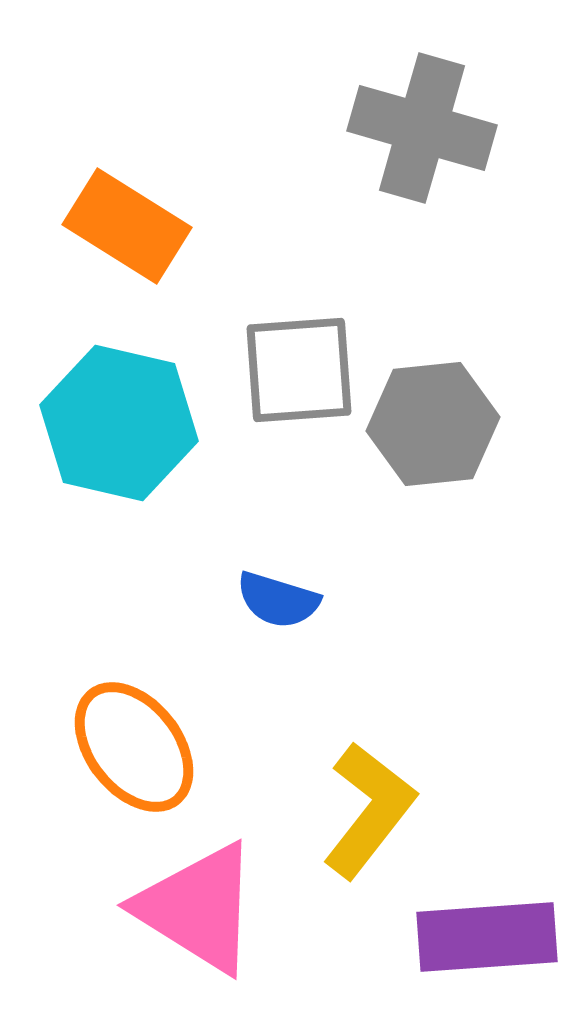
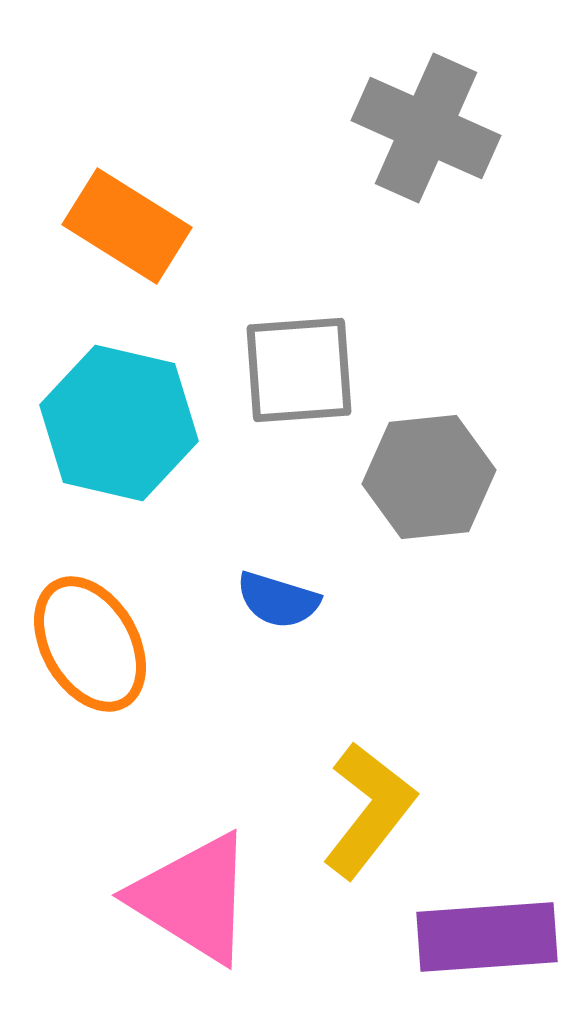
gray cross: moved 4 px right; rotated 8 degrees clockwise
gray hexagon: moved 4 px left, 53 px down
orange ellipse: moved 44 px left, 103 px up; rotated 8 degrees clockwise
pink triangle: moved 5 px left, 10 px up
